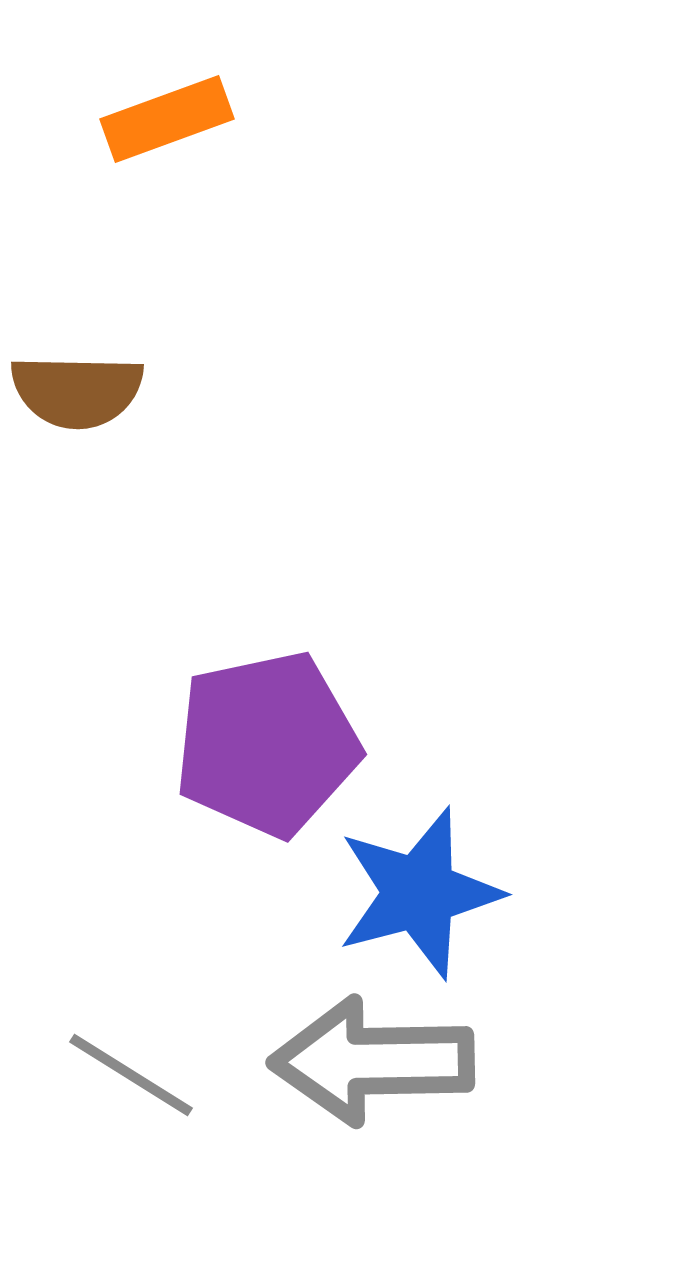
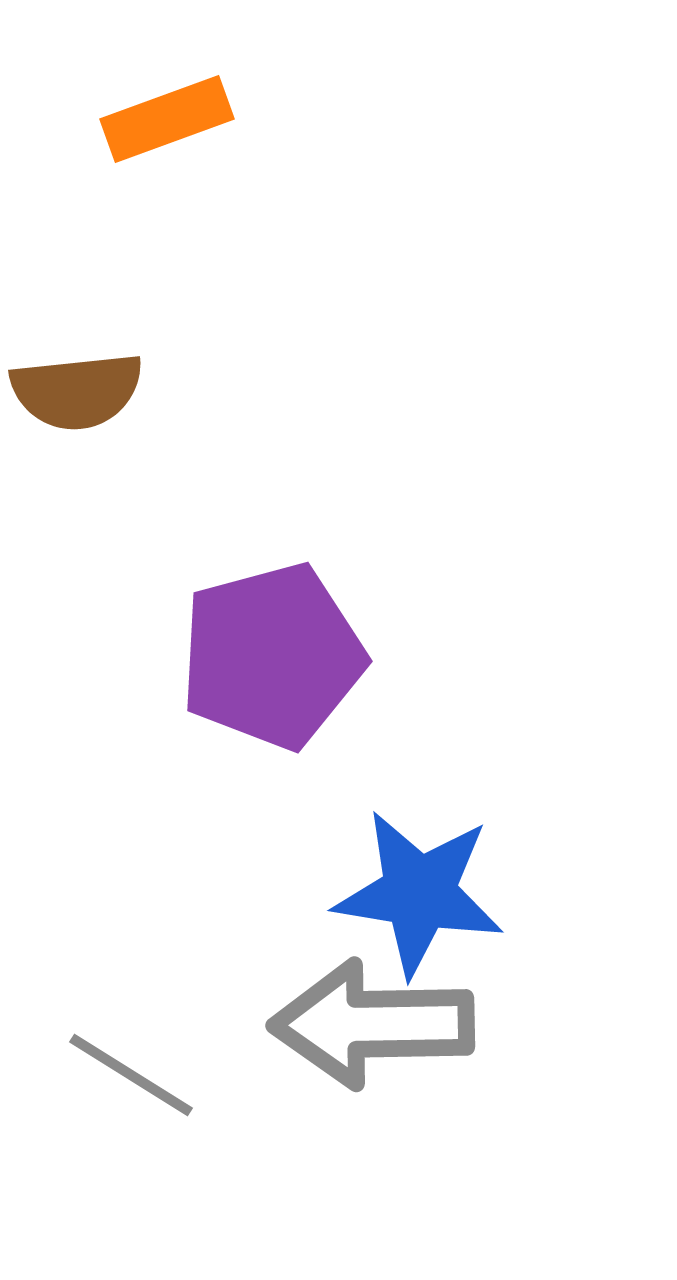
brown semicircle: rotated 7 degrees counterclockwise
purple pentagon: moved 5 px right, 88 px up; rotated 3 degrees counterclockwise
blue star: rotated 24 degrees clockwise
gray arrow: moved 37 px up
